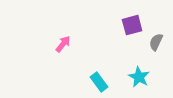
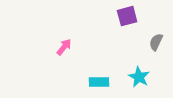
purple square: moved 5 px left, 9 px up
pink arrow: moved 1 px right, 3 px down
cyan rectangle: rotated 54 degrees counterclockwise
